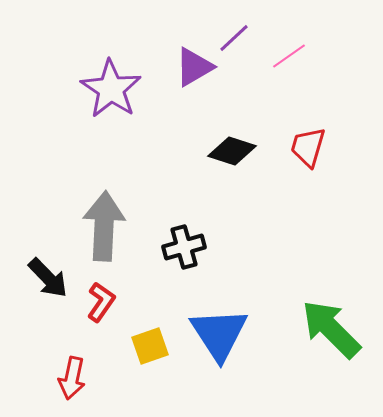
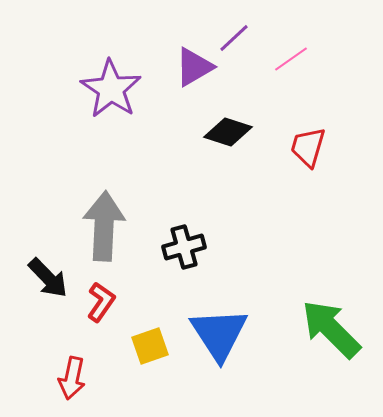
pink line: moved 2 px right, 3 px down
black diamond: moved 4 px left, 19 px up
